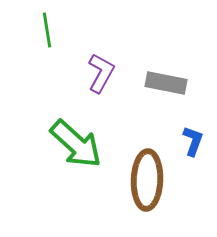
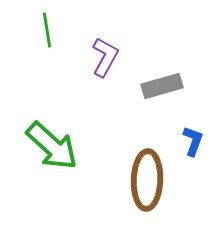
purple L-shape: moved 4 px right, 16 px up
gray rectangle: moved 4 px left, 3 px down; rotated 27 degrees counterclockwise
green arrow: moved 24 px left, 2 px down
